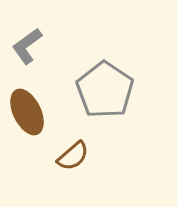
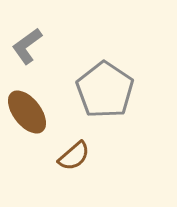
brown ellipse: rotated 12 degrees counterclockwise
brown semicircle: moved 1 px right
